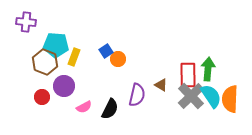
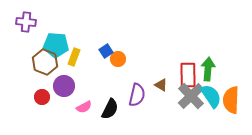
orange semicircle: moved 1 px right, 1 px down
